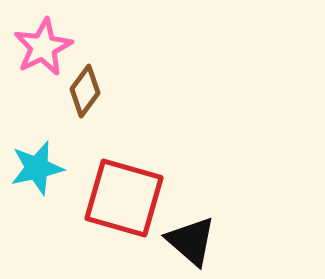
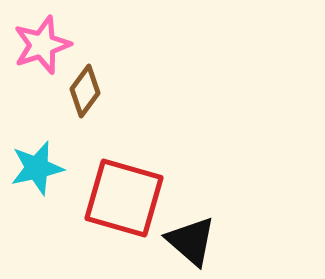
pink star: moved 1 px left, 2 px up; rotated 8 degrees clockwise
